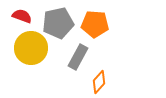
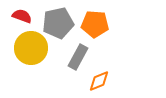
orange diamond: moved 1 px up; rotated 25 degrees clockwise
